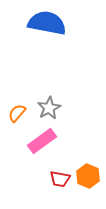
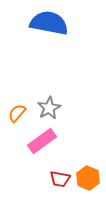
blue semicircle: moved 2 px right
orange hexagon: moved 2 px down
